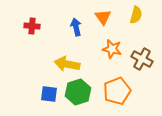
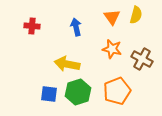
orange triangle: moved 9 px right
